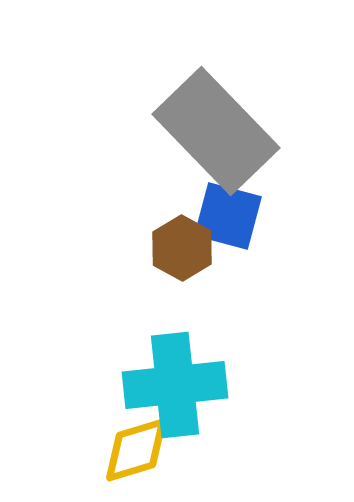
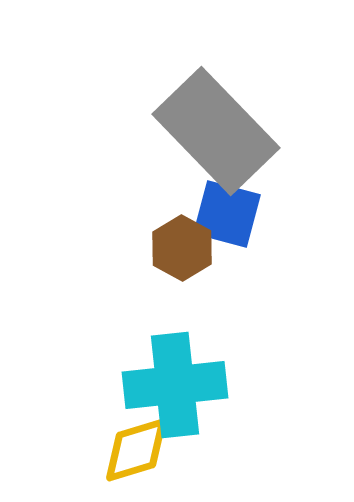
blue square: moved 1 px left, 2 px up
